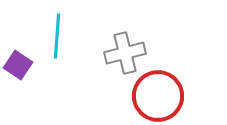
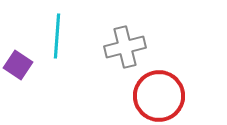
gray cross: moved 6 px up
red circle: moved 1 px right
